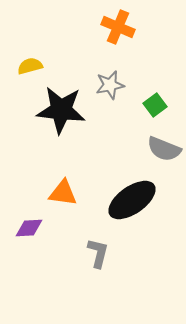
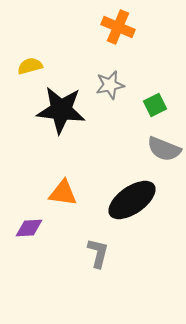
green square: rotated 10 degrees clockwise
